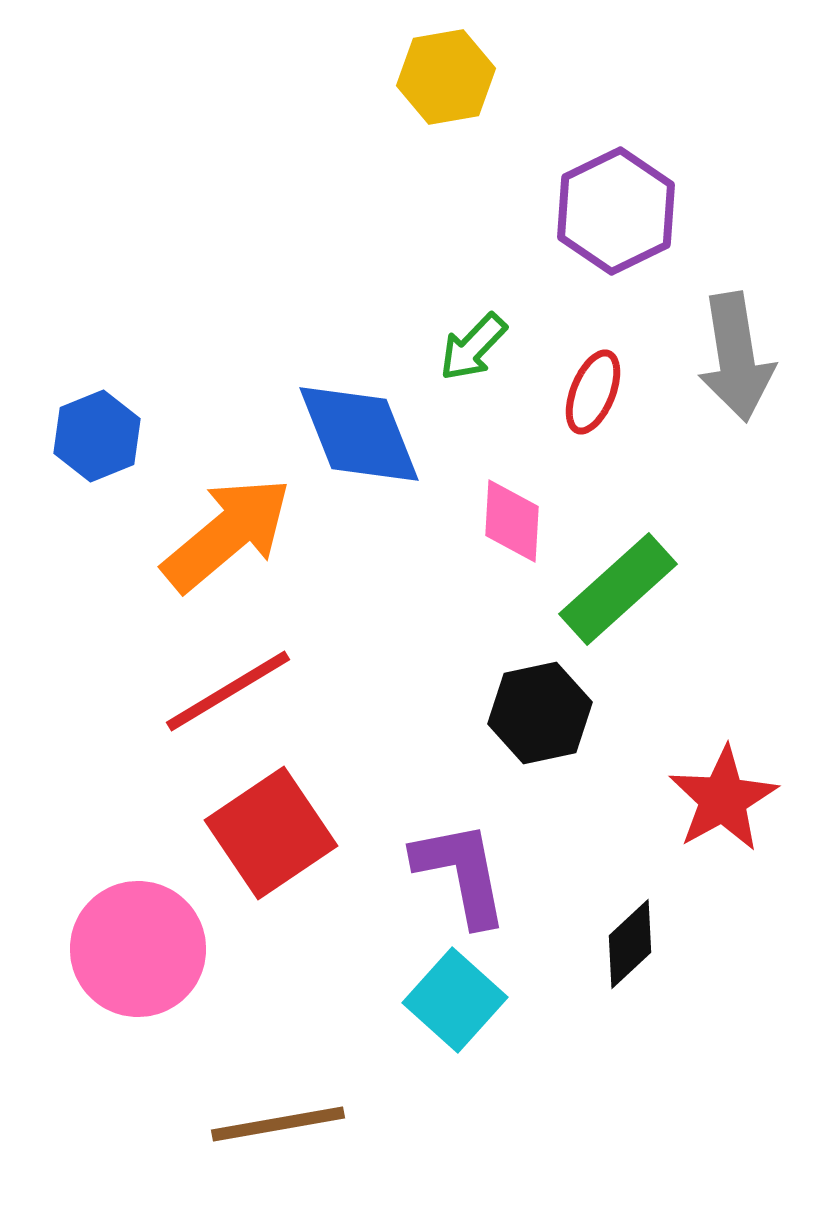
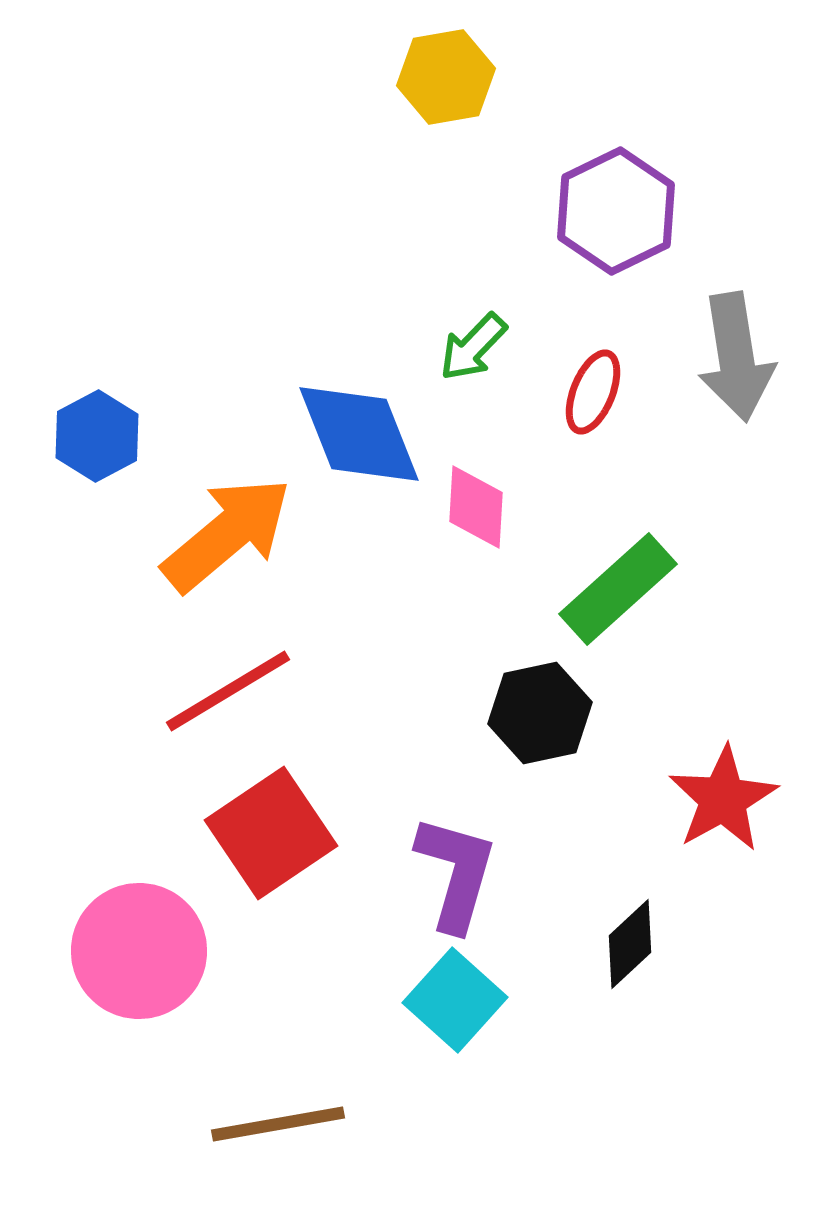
blue hexagon: rotated 6 degrees counterclockwise
pink diamond: moved 36 px left, 14 px up
purple L-shape: moved 5 px left; rotated 27 degrees clockwise
pink circle: moved 1 px right, 2 px down
